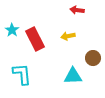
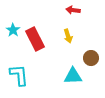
red arrow: moved 4 px left
cyan star: moved 1 px right
yellow arrow: rotated 96 degrees counterclockwise
brown circle: moved 2 px left
cyan L-shape: moved 3 px left, 1 px down
